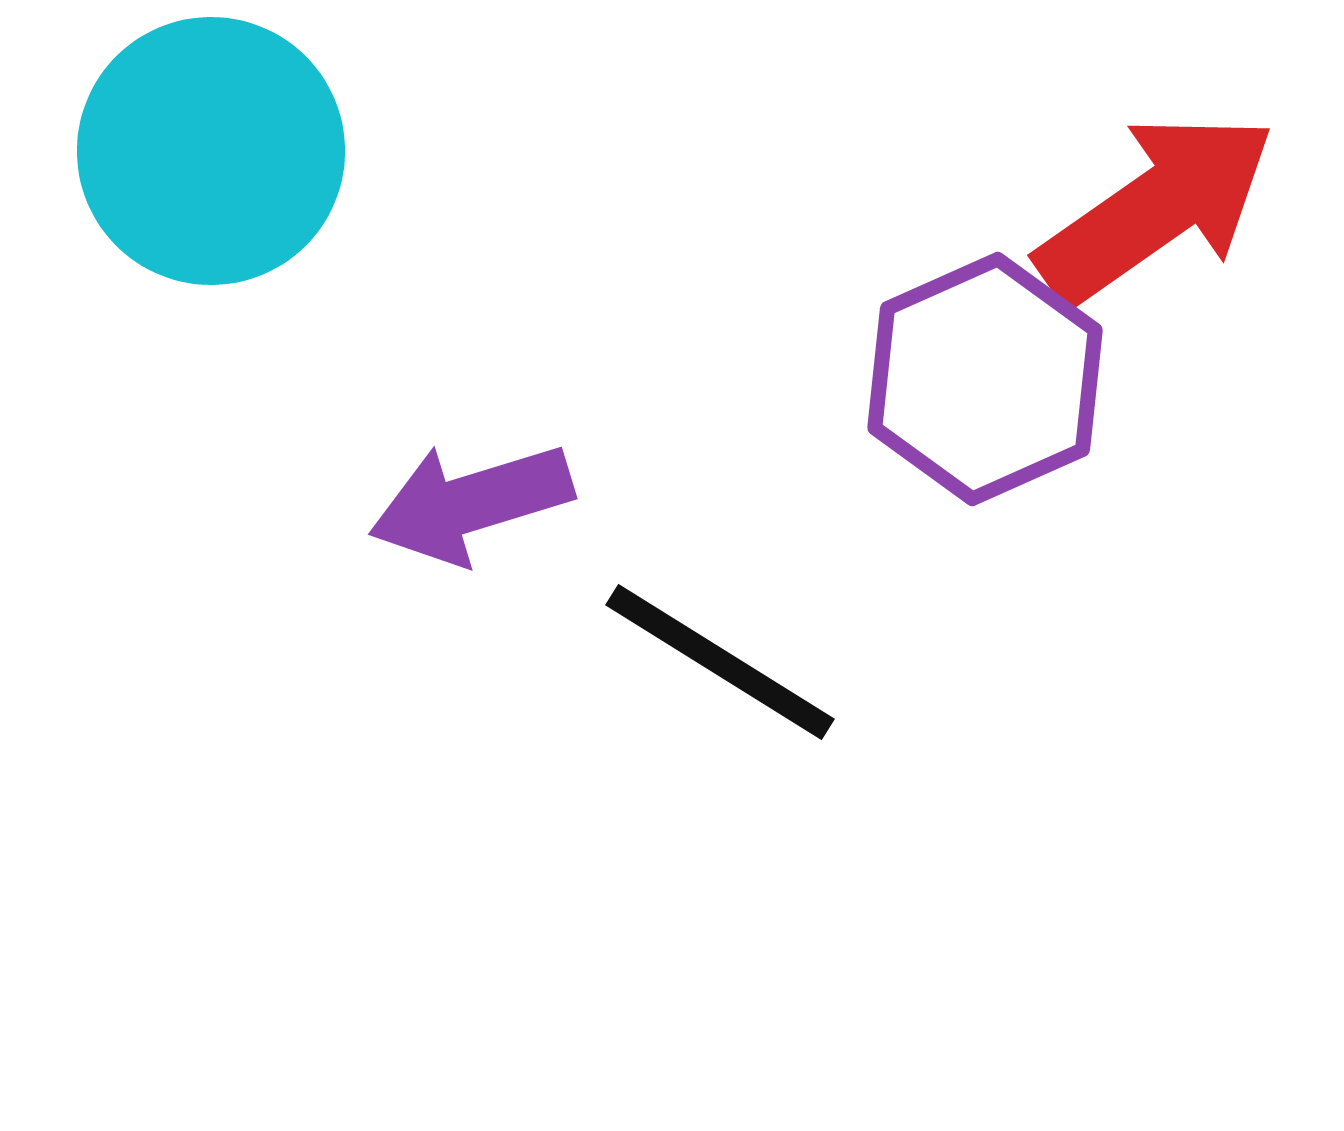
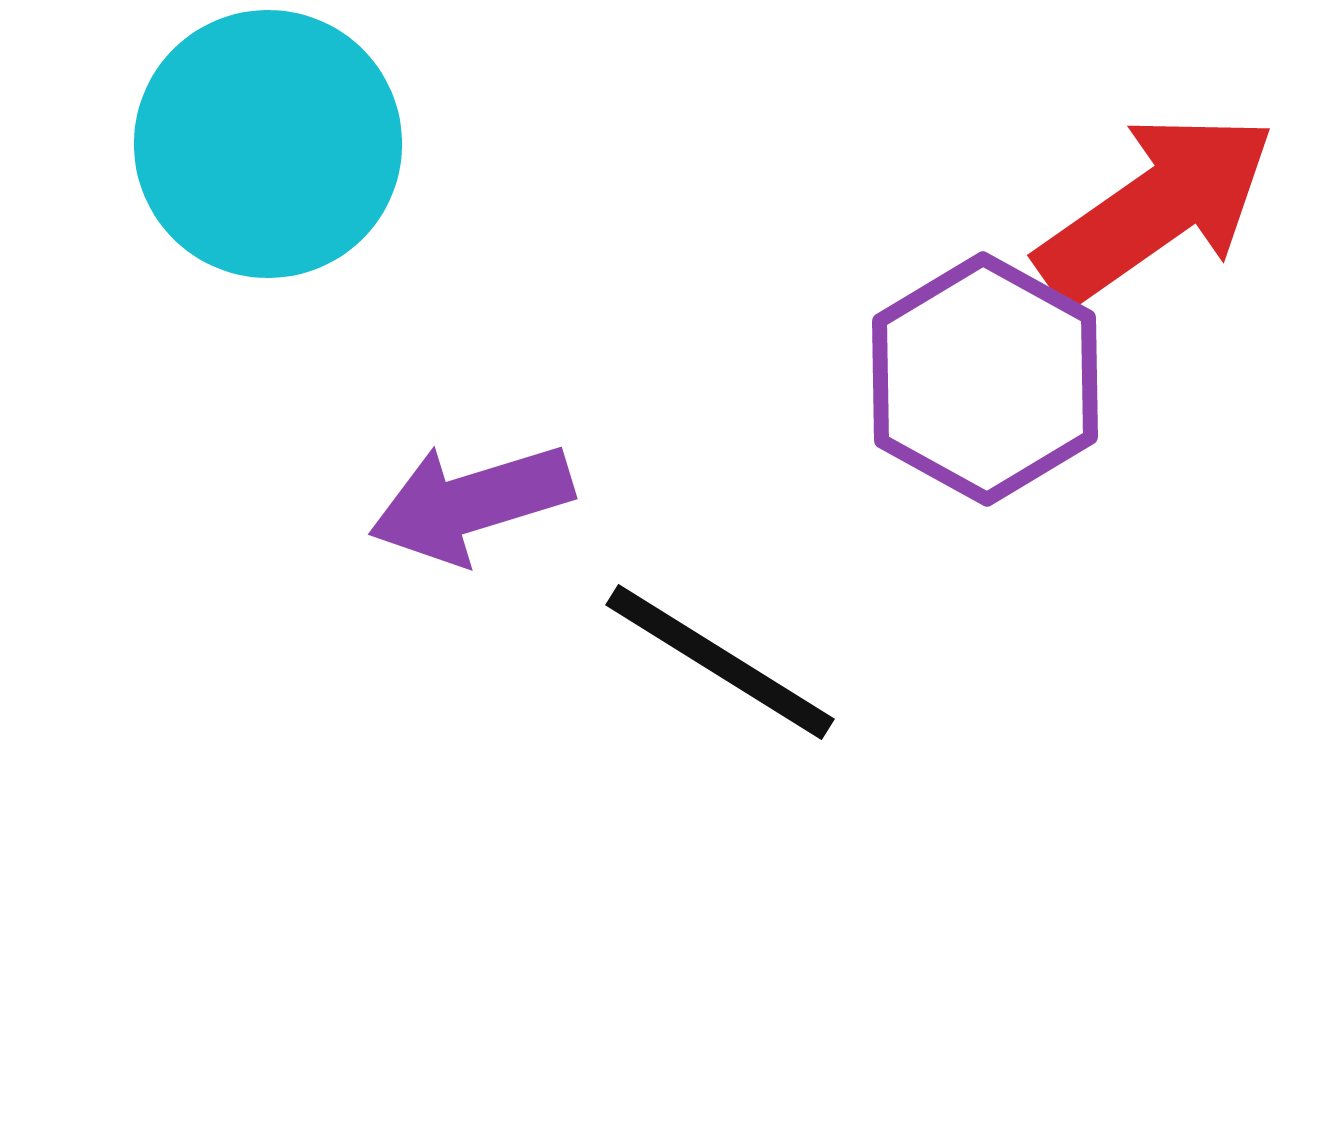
cyan circle: moved 57 px right, 7 px up
purple hexagon: rotated 7 degrees counterclockwise
